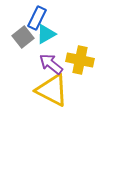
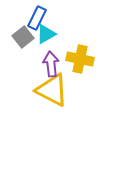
yellow cross: moved 1 px up
purple arrow: rotated 45 degrees clockwise
